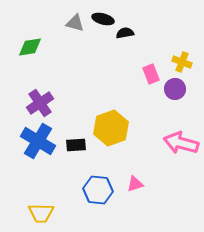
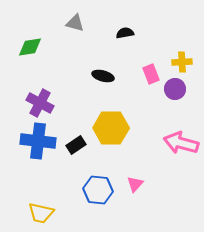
black ellipse: moved 57 px down
yellow cross: rotated 24 degrees counterclockwise
purple cross: rotated 28 degrees counterclockwise
yellow hexagon: rotated 20 degrees clockwise
blue cross: rotated 24 degrees counterclockwise
black rectangle: rotated 30 degrees counterclockwise
pink triangle: rotated 30 degrees counterclockwise
yellow trapezoid: rotated 12 degrees clockwise
